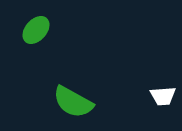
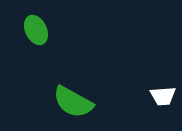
green ellipse: rotated 68 degrees counterclockwise
